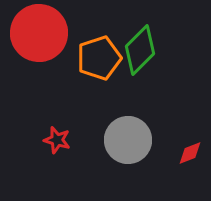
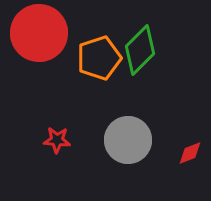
red star: rotated 12 degrees counterclockwise
